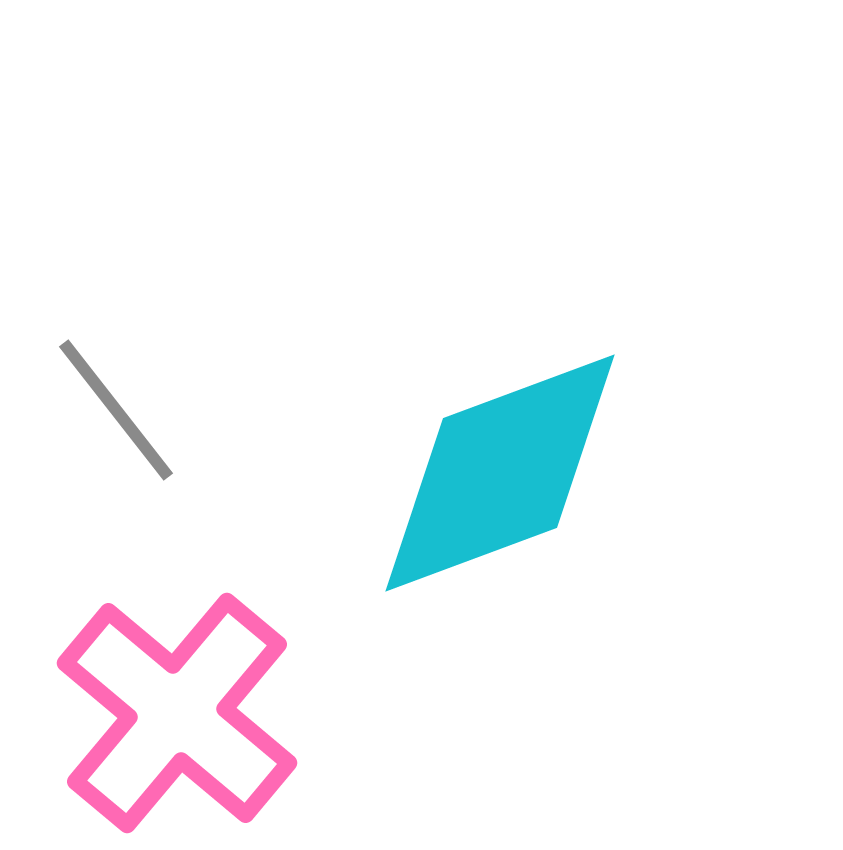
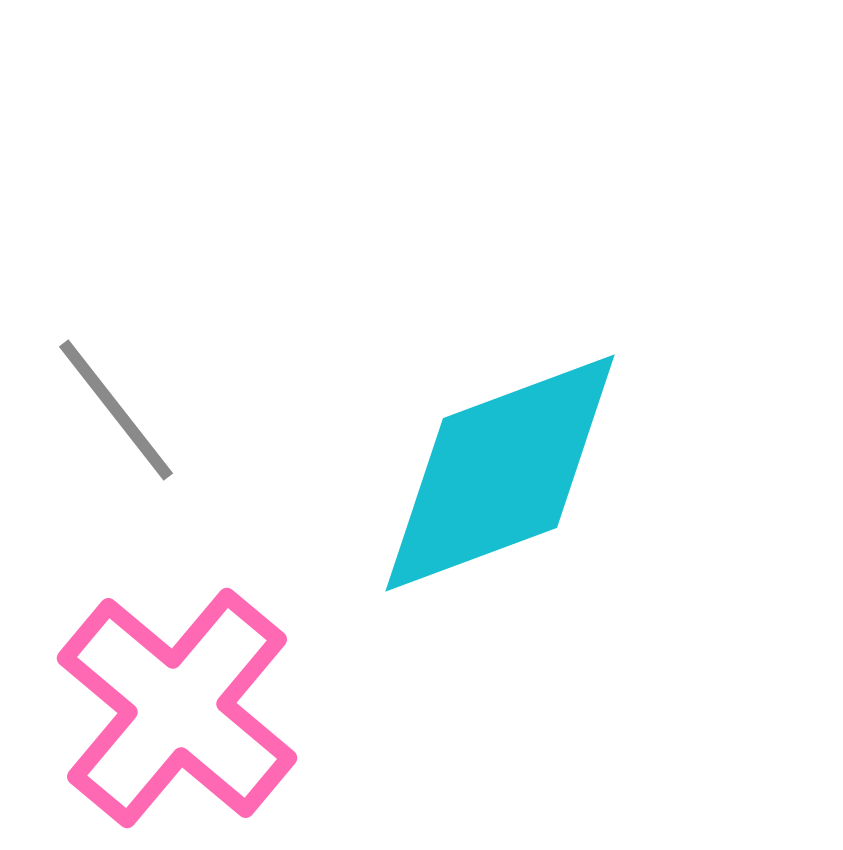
pink cross: moved 5 px up
